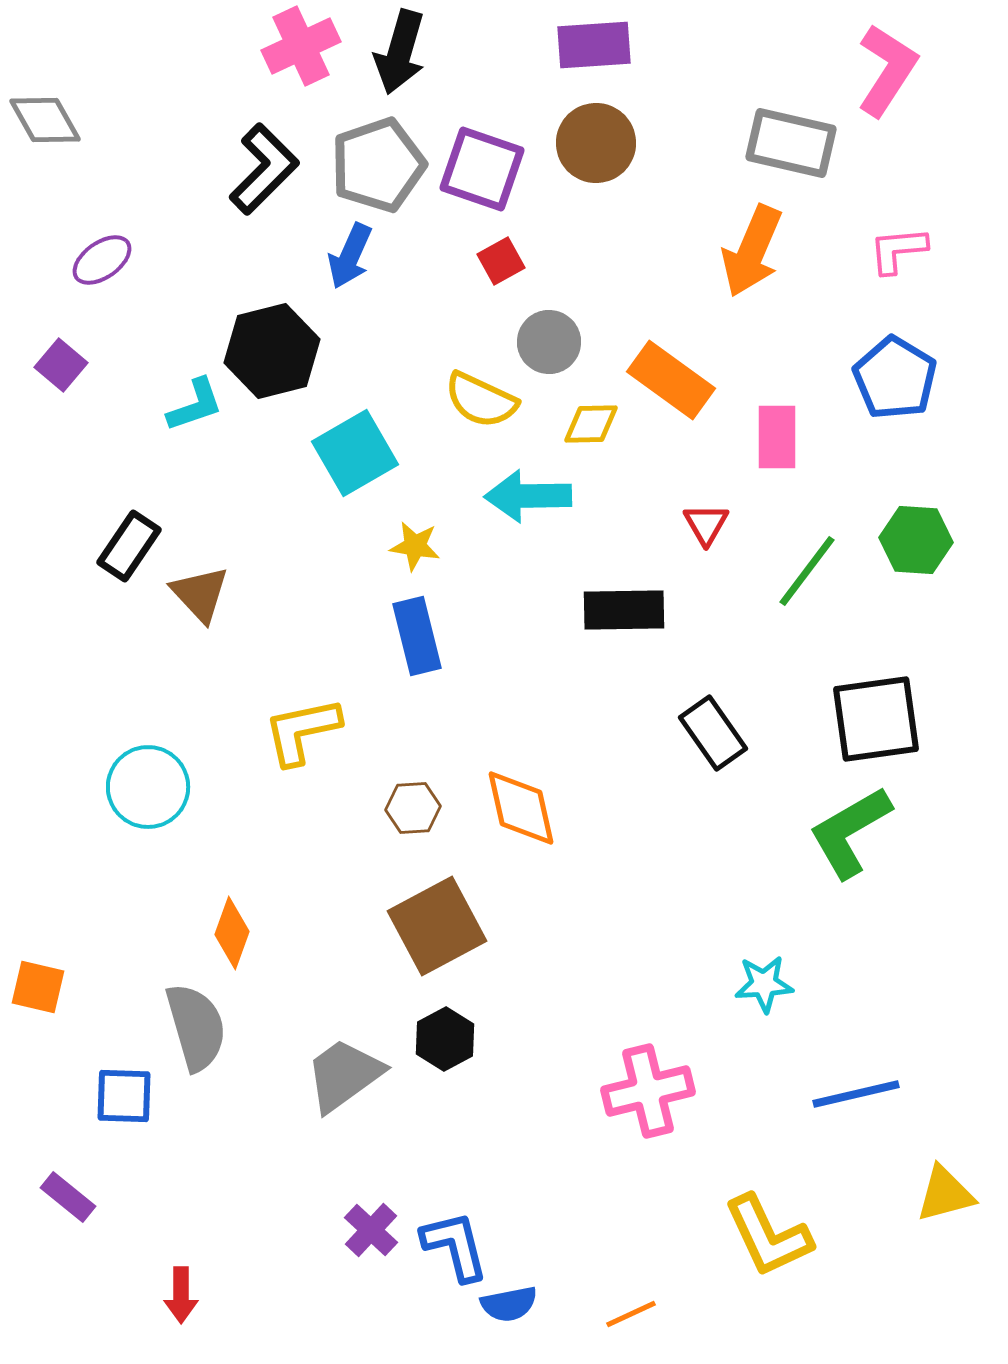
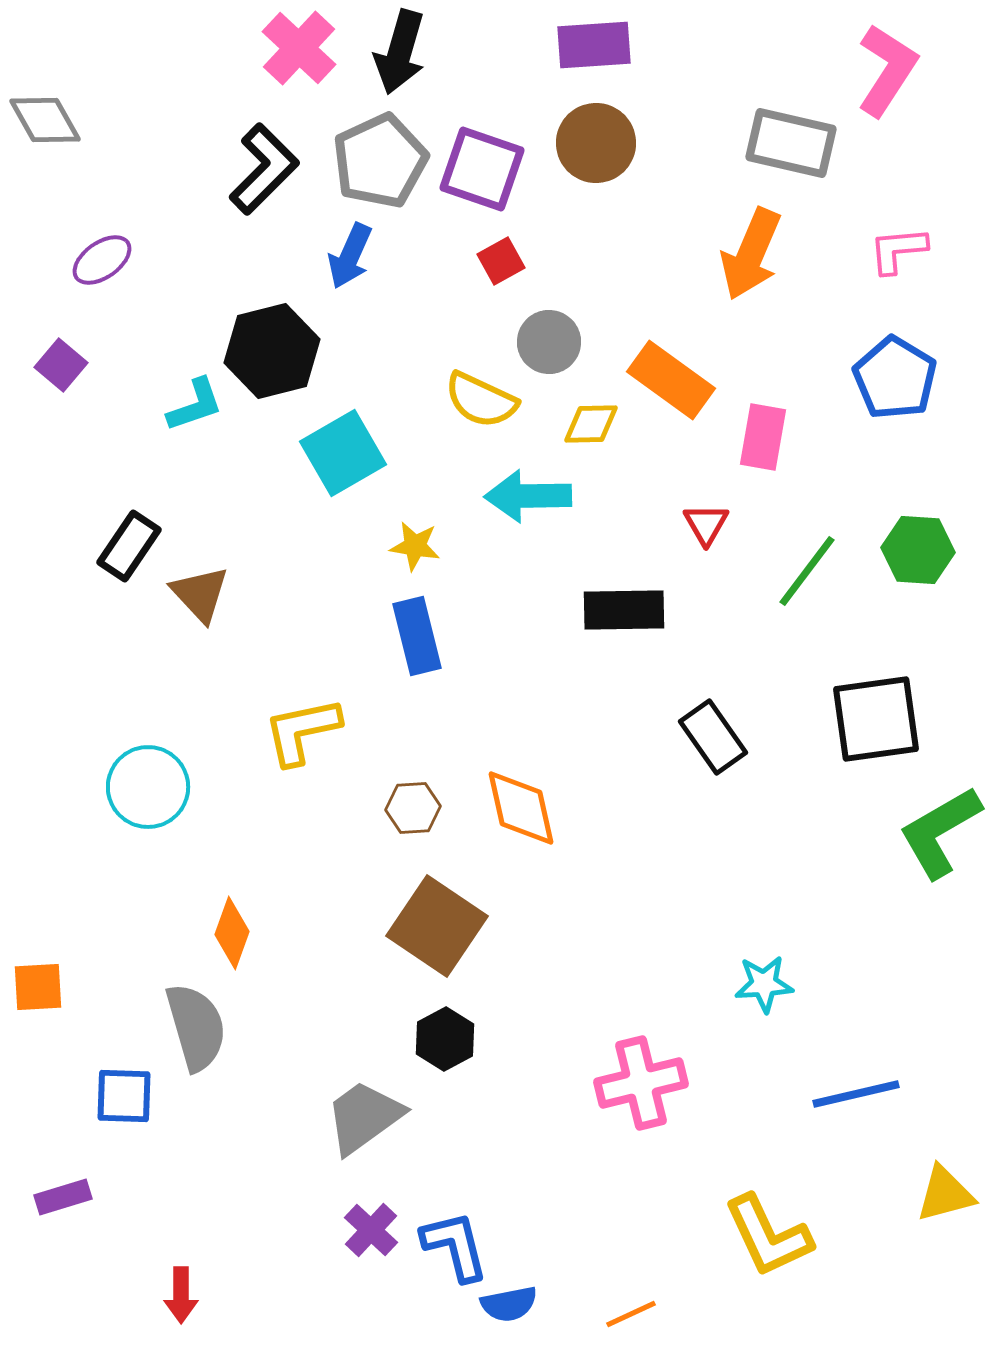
pink cross at (301, 46): moved 2 px left, 2 px down; rotated 22 degrees counterclockwise
gray pentagon at (378, 165): moved 2 px right, 4 px up; rotated 6 degrees counterclockwise
orange arrow at (752, 251): moved 1 px left, 3 px down
pink rectangle at (777, 437): moved 14 px left; rotated 10 degrees clockwise
cyan square at (355, 453): moved 12 px left
green hexagon at (916, 540): moved 2 px right, 10 px down
black rectangle at (713, 733): moved 4 px down
green L-shape at (850, 832): moved 90 px right
brown square at (437, 926): rotated 28 degrees counterclockwise
orange square at (38, 987): rotated 16 degrees counterclockwise
gray trapezoid at (344, 1075): moved 20 px right, 42 px down
pink cross at (648, 1091): moved 7 px left, 8 px up
purple rectangle at (68, 1197): moved 5 px left; rotated 56 degrees counterclockwise
